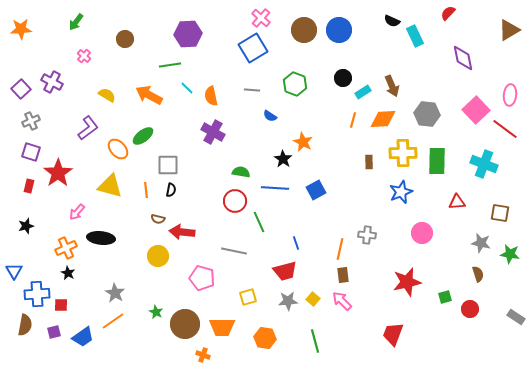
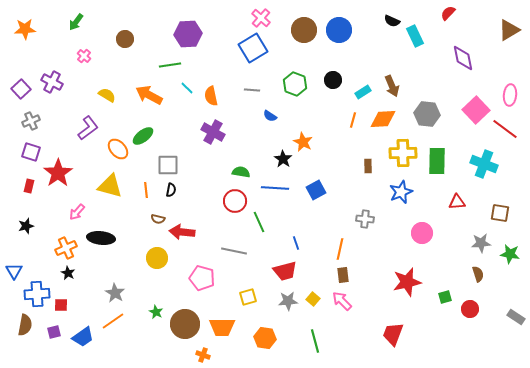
orange star at (21, 29): moved 4 px right
black circle at (343, 78): moved 10 px left, 2 px down
brown rectangle at (369, 162): moved 1 px left, 4 px down
gray cross at (367, 235): moved 2 px left, 16 px up
gray star at (481, 243): rotated 18 degrees counterclockwise
yellow circle at (158, 256): moved 1 px left, 2 px down
